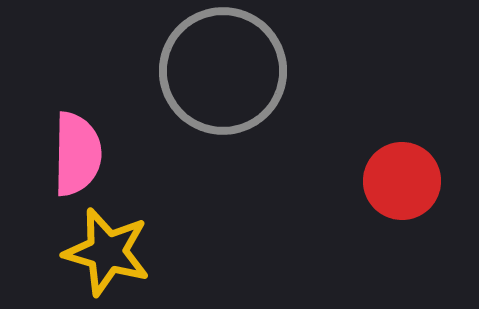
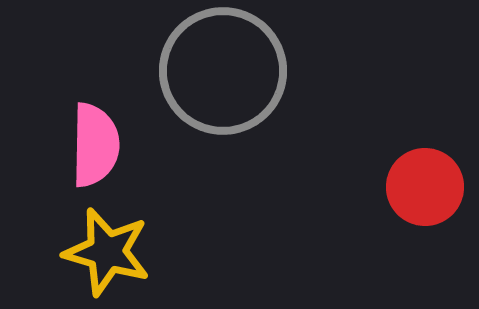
pink semicircle: moved 18 px right, 9 px up
red circle: moved 23 px right, 6 px down
